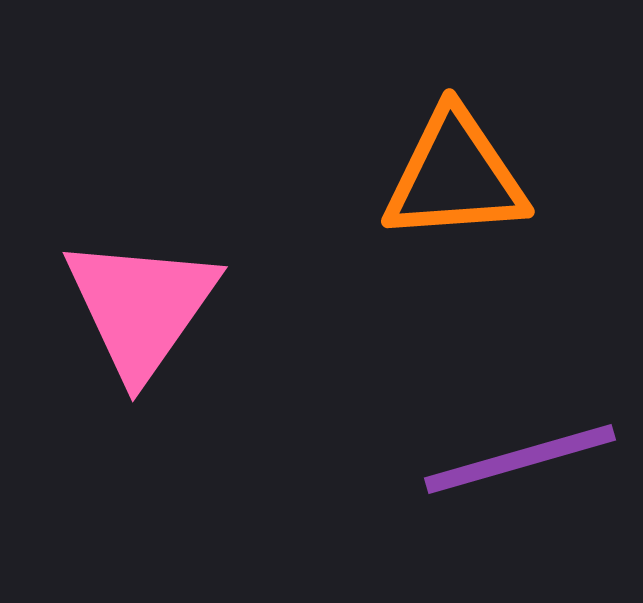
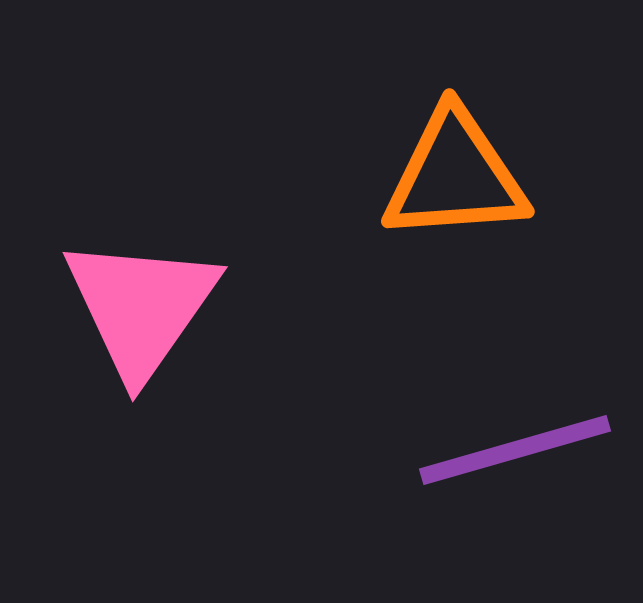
purple line: moved 5 px left, 9 px up
